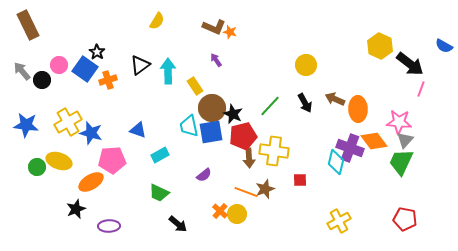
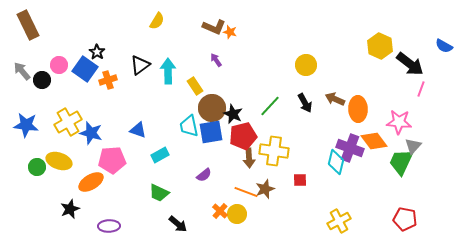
gray triangle at (405, 140): moved 8 px right, 6 px down
black star at (76, 209): moved 6 px left
